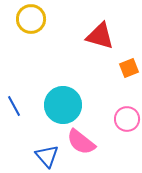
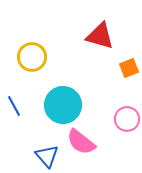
yellow circle: moved 1 px right, 38 px down
